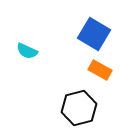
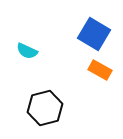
black hexagon: moved 34 px left
